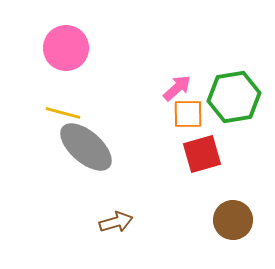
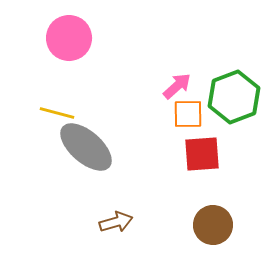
pink circle: moved 3 px right, 10 px up
pink arrow: moved 2 px up
green hexagon: rotated 12 degrees counterclockwise
yellow line: moved 6 px left
red square: rotated 12 degrees clockwise
brown circle: moved 20 px left, 5 px down
